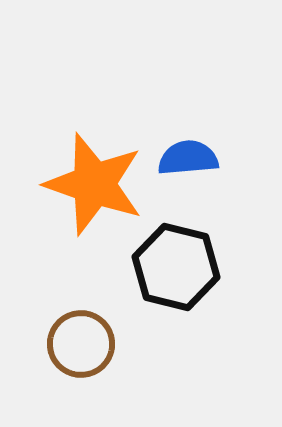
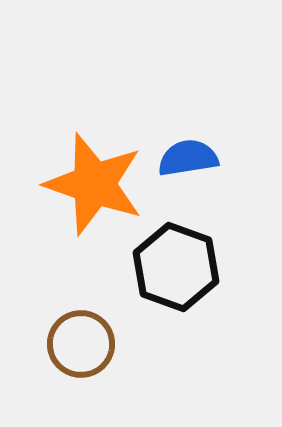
blue semicircle: rotated 4 degrees counterclockwise
black hexagon: rotated 6 degrees clockwise
